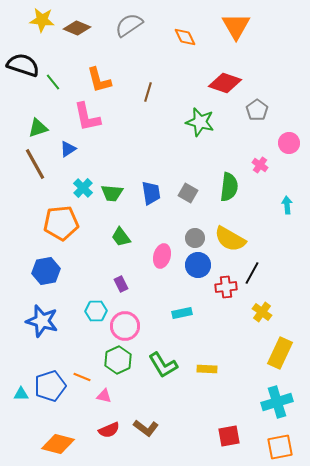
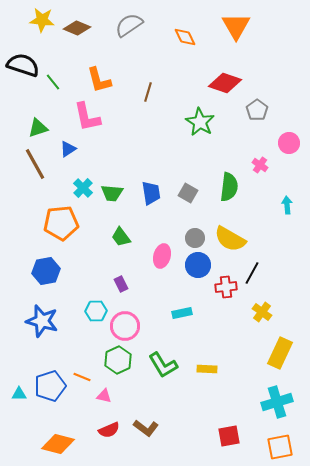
green star at (200, 122): rotated 16 degrees clockwise
cyan triangle at (21, 394): moved 2 px left
